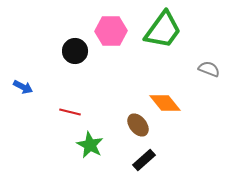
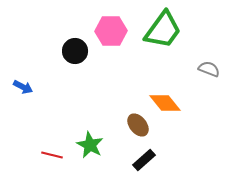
red line: moved 18 px left, 43 px down
